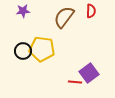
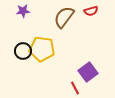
red semicircle: rotated 72 degrees clockwise
purple square: moved 1 px left, 1 px up
red line: moved 6 px down; rotated 56 degrees clockwise
